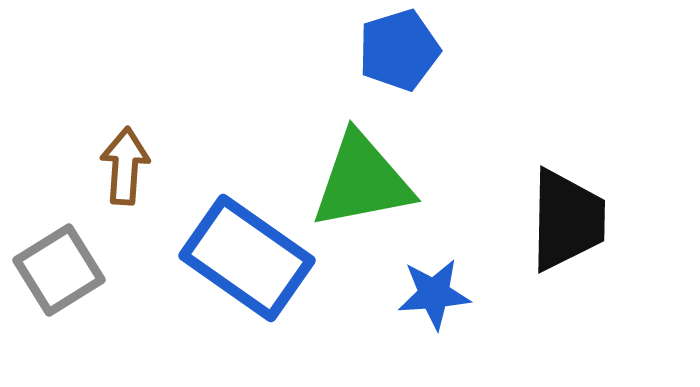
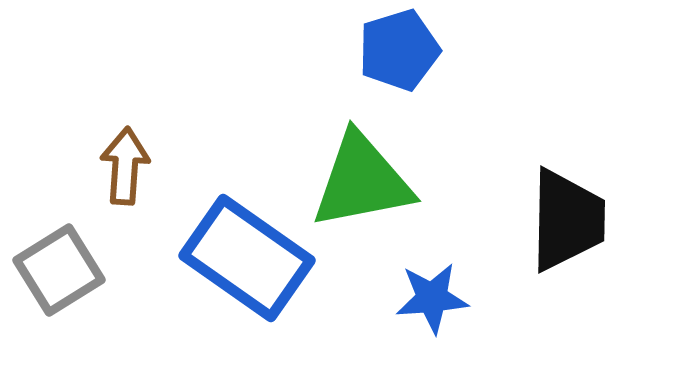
blue star: moved 2 px left, 4 px down
